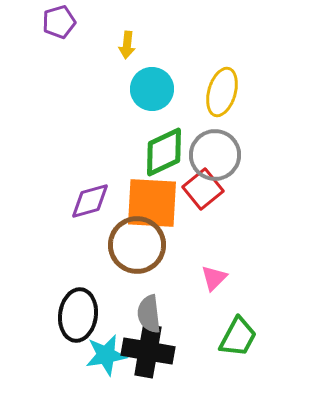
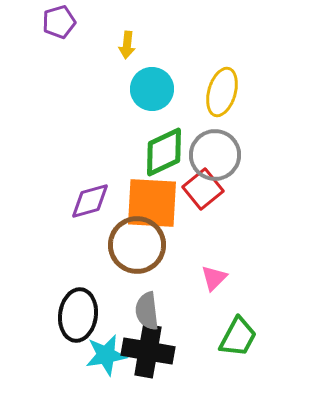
gray semicircle: moved 2 px left, 3 px up
